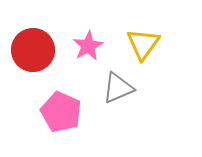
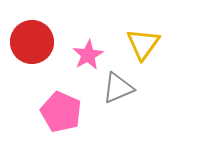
pink star: moved 9 px down
red circle: moved 1 px left, 8 px up
